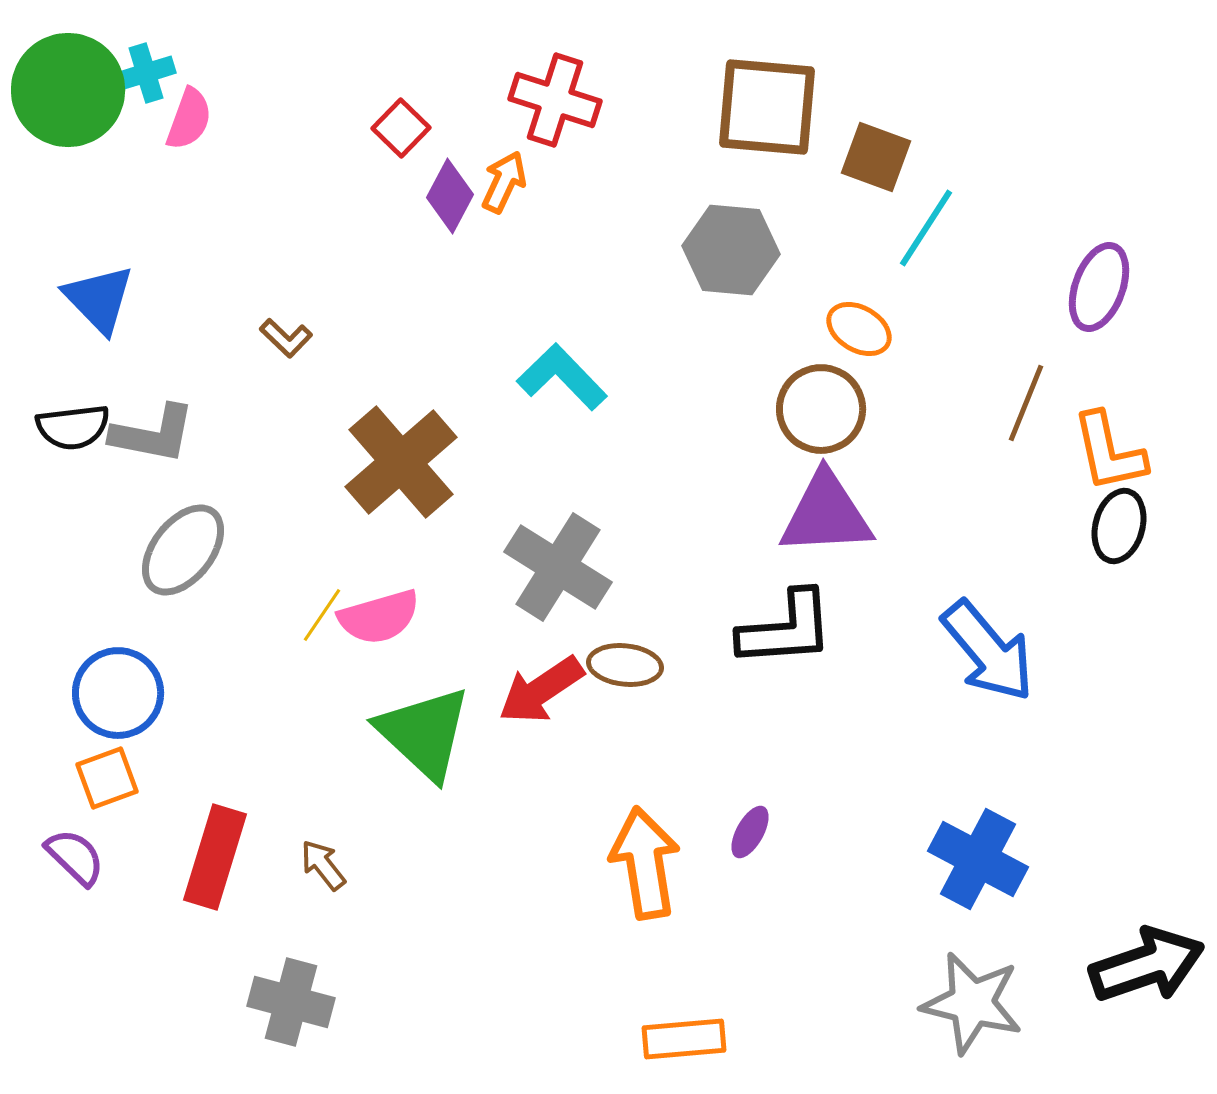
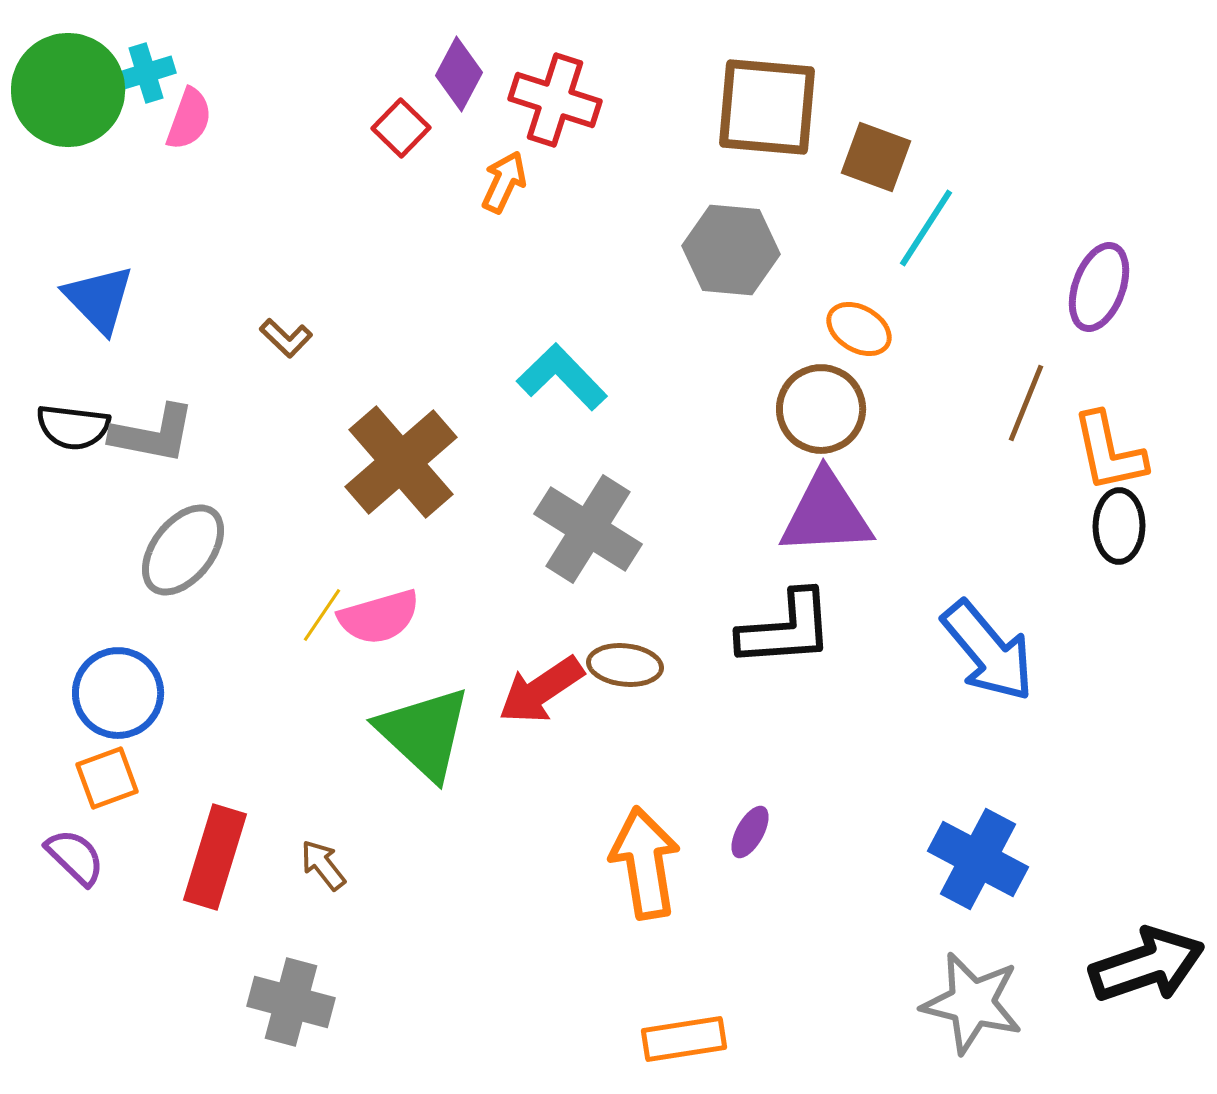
purple diamond at (450, 196): moved 9 px right, 122 px up
black semicircle at (73, 427): rotated 14 degrees clockwise
black ellipse at (1119, 526): rotated 14 degrees counterclockwise
gray cross at (558, 567): moved 30 px right, 38 px up
orange rectangle at (684, 1039): rotated 4 degrees counterclockwise
